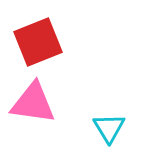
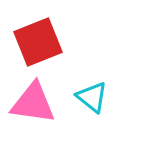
cyan triangle: moved 17 px left, 31 px up; rotated 20 degrees counterclockwise
